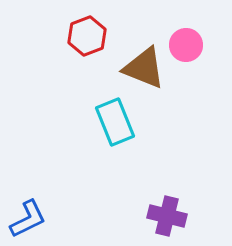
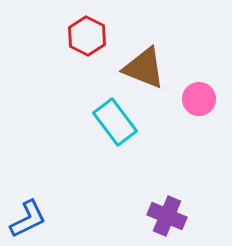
red hexagon: rotated 12 degrees counterclockwise
pink circle: moved 13 px right, 54 px down
cyan rectangle: rotated 15 degrees counterclockwise
purple cross: rotated 9 degrees clockwise
